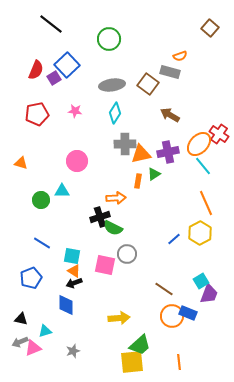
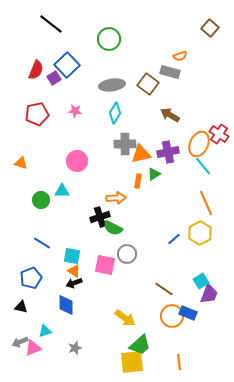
orange ellipse at (199, 144): rotated 20 degrees counterclockwise
yellow arrow at (119, 318): moved 6 px right; rotated 40 degrees clockwise
black triangle at (21, 319): moved 12 px up
gray star at (73, 351): moved 2 px right, 3 px up
